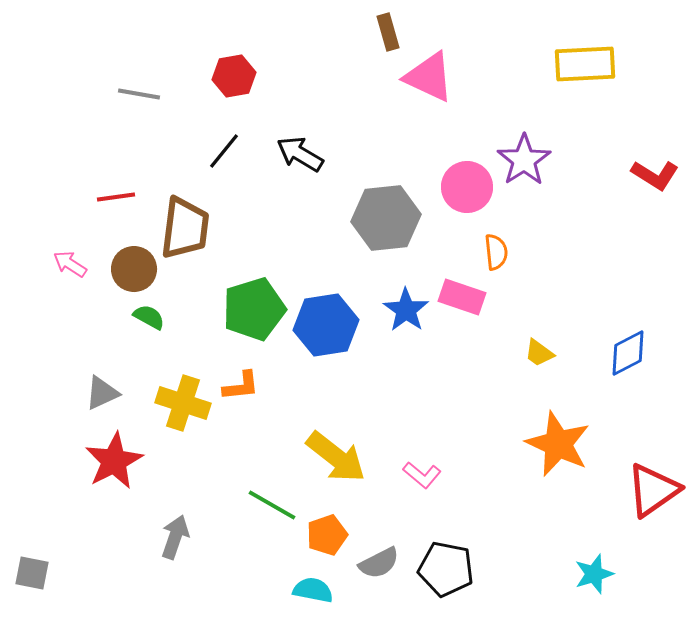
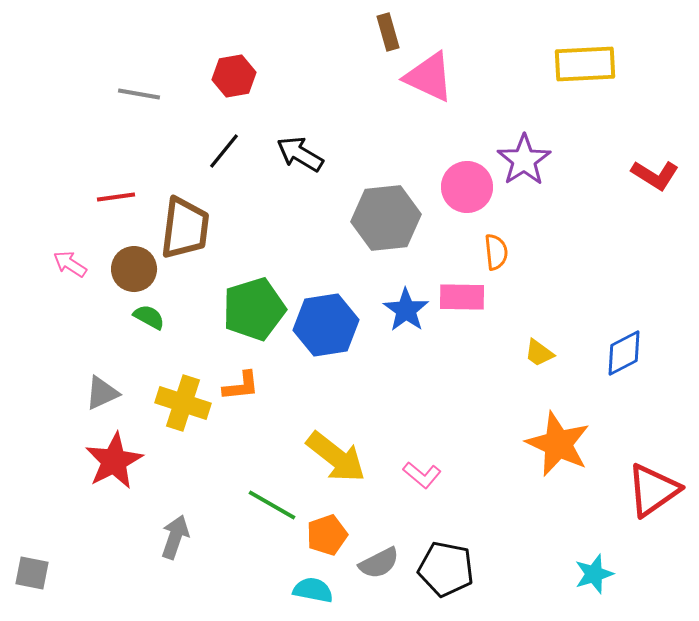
pink rectangle: rotated 18 degrees counterclockwise
blue diamond: moved 4 px left
